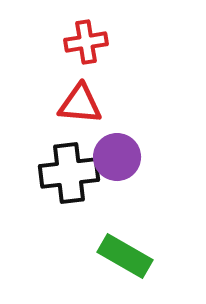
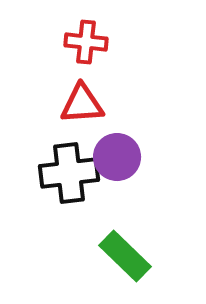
red cross: rotated 15 degrees clockwise
red triangle: moved 2 px right; rotated 9 degrees counterclockwise
green rectangle: rotated 14 degrees clockwise
